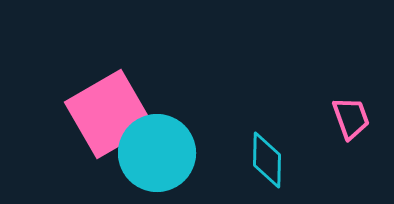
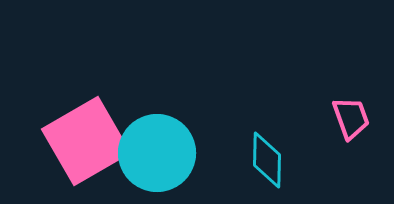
pink square: moved 23 px left, 27 px down
